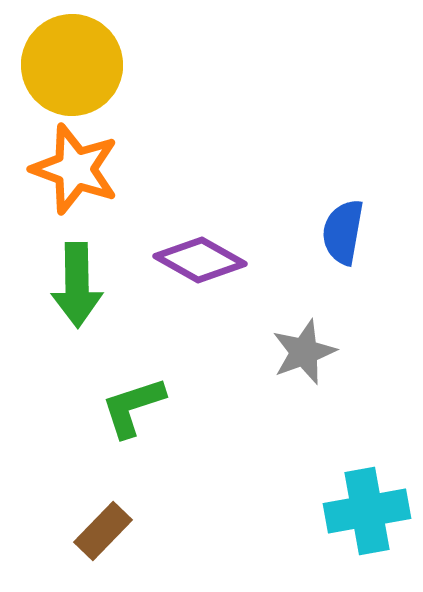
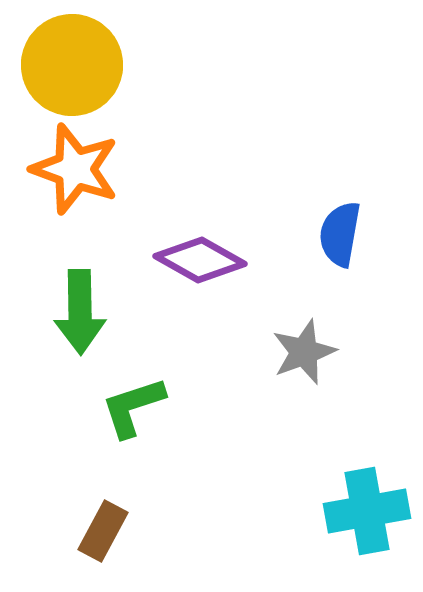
blue semicircle: moved 3 px left, 2 px down
green arrow: moved 3 px right, 27 px down
brown rectangle: rotated 16 degrees counterclockwise
